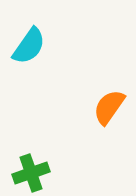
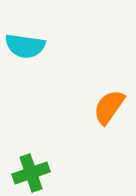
cyan semicircle: moved 4 px left; rotated 63 degrees clockwise
